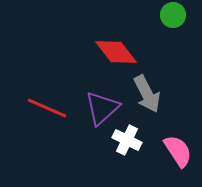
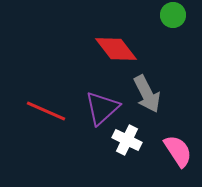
red diamond: moved 3 px up
red line: moved 1 px left, 3 px down
